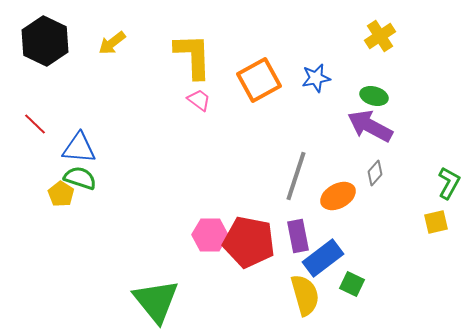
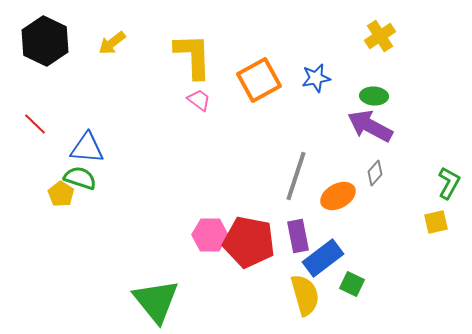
green ellipse: rotated 12 degrees counterclockwise
blue triangle: moved 8 px right
